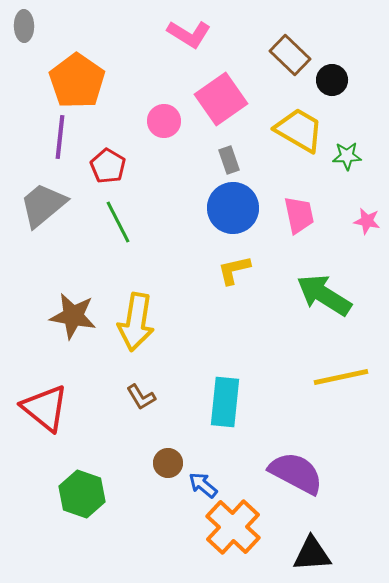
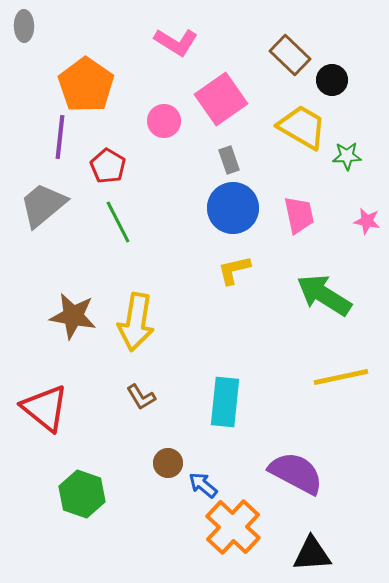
pink L-shape: moved 13 px left, 8 px down
orange pentagon: moved 9 px right, 4 px down
yellow trapezoid: moved 3 px right, 3 px up
